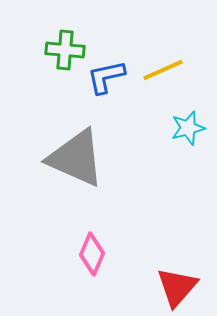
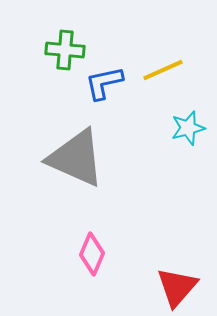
blue L-shape: moved 2 px left, 6 px down
